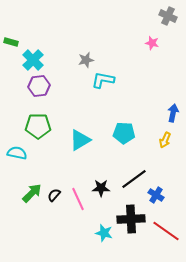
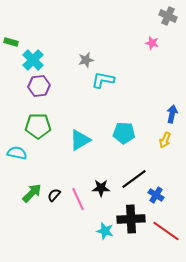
blue arrow: moved 1 px left, 1 px down
cyan star: moved 1 px right, 2 px up
